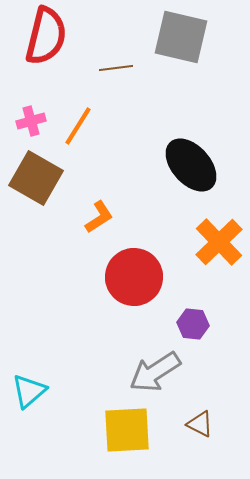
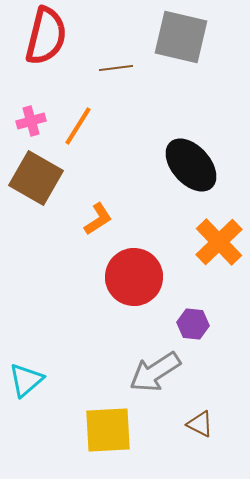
orange L-shape: moved 1 px left, 2 px down
cyan triangle: moved 3 px left, 11 px up
yellow square: moved 19 px left
